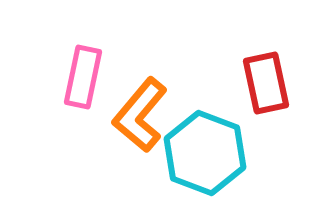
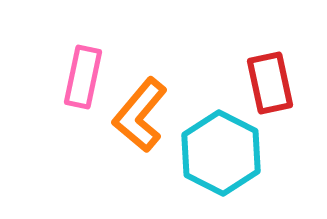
red rectangle: moved 4 px right
cyan hexagon: moved 16 px right; rotated 6 degrees clockwise
